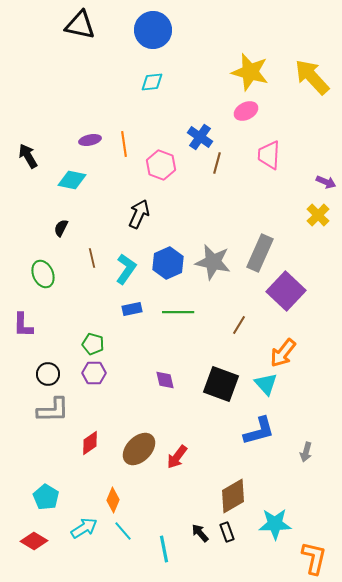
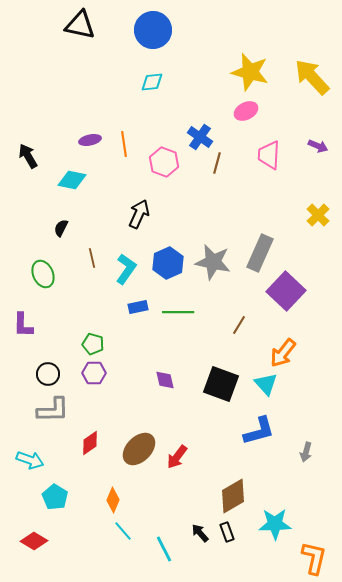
pink hexagon at (161, 165): moved 3 px right, 3 px up
purple arrow at (326, 182): moved 8 px left, 36 px up
blue rectangle at (132, 309): moved 6 px right, 2 px up
cyan pentagon at (46, 497): moved 9 px right
cyan arrow at (84, 528): moved 54 px left, 68 px up; rotated 52 degrees clockwise
cyan line at (164, 549): rotated 16 degrees counterclockwise
